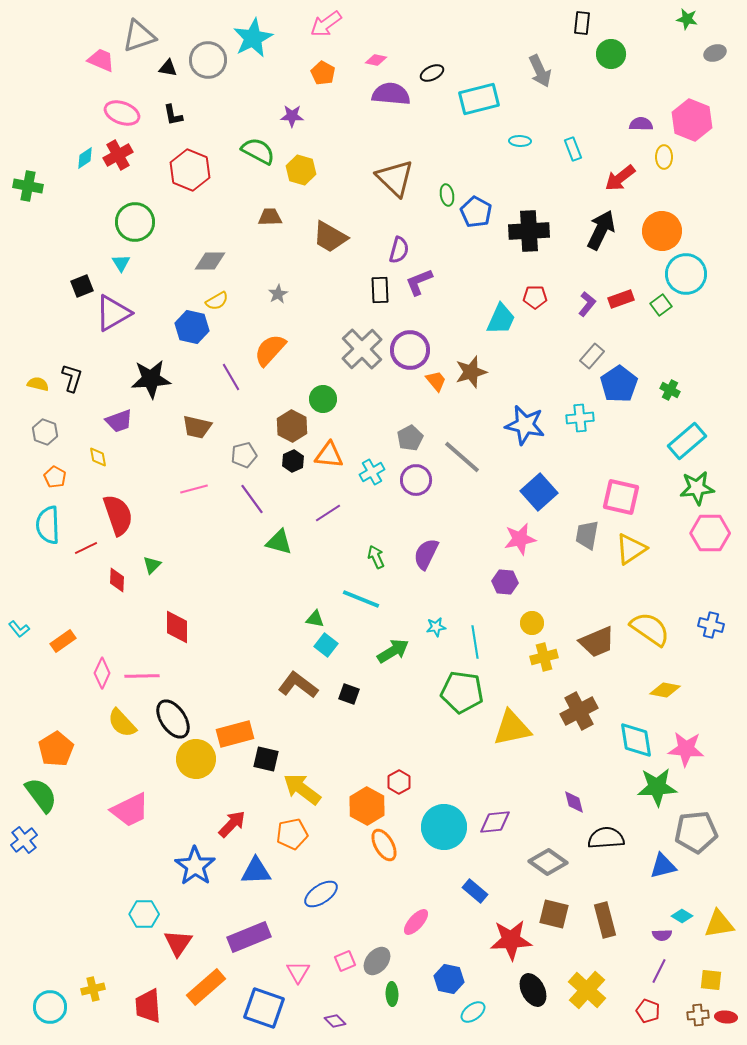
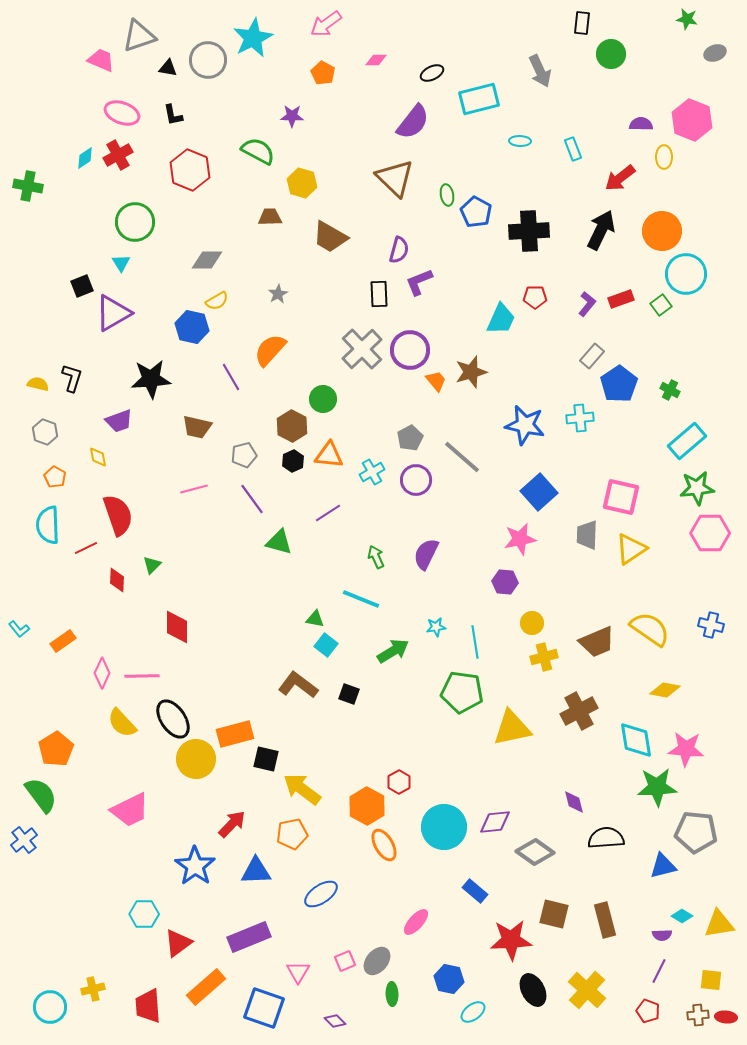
pink diamond at (376, 60): rotated 10 degrees counterclockwise
purple semicircle at (391, 94): moved 22 px right, 28 px down; rotated 123 degrees clockwise
yellow hexagon at (301, 170): moved 1 px right, 13 px down
gray diamond at (210, 261): moved 3 px left, 1 px up
black rectangle at (380, 290): moved 1 px left, 4 px down
gray trapezoid at (587, 535): rotated 8 degrees counterclockwise
gray pentagon at (696, 832): rotated 12 degrees clockwise
gray diamond at (548, 862): moved 13 px left, 10 px up
red triangle at (178, 943): rotated 20 degrees clockwise
